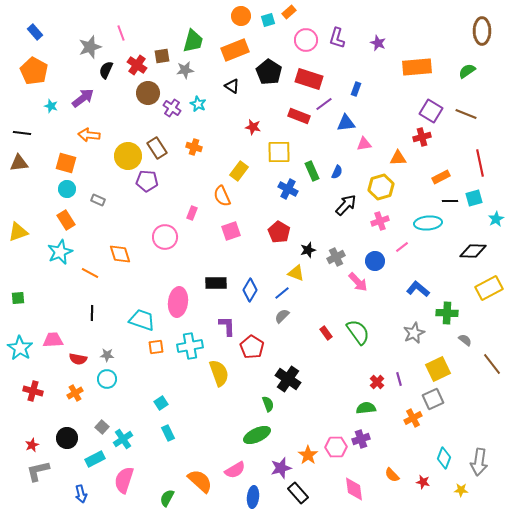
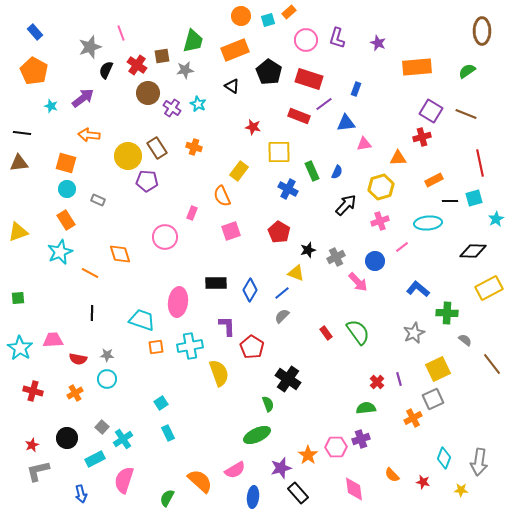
orange rectangle at (441, 177): moved 7 px left, 3 px down
